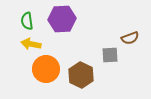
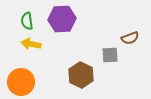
orange circle: moved 25 px left, 13 px down
